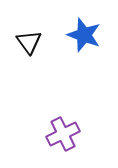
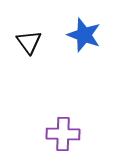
purple cross: rotated 28 degrees clockwise
